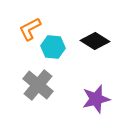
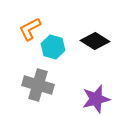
cyan hexagon: rotated 10 degrees clockwise
gray cross: rotated 24 degrees counterclockwise
